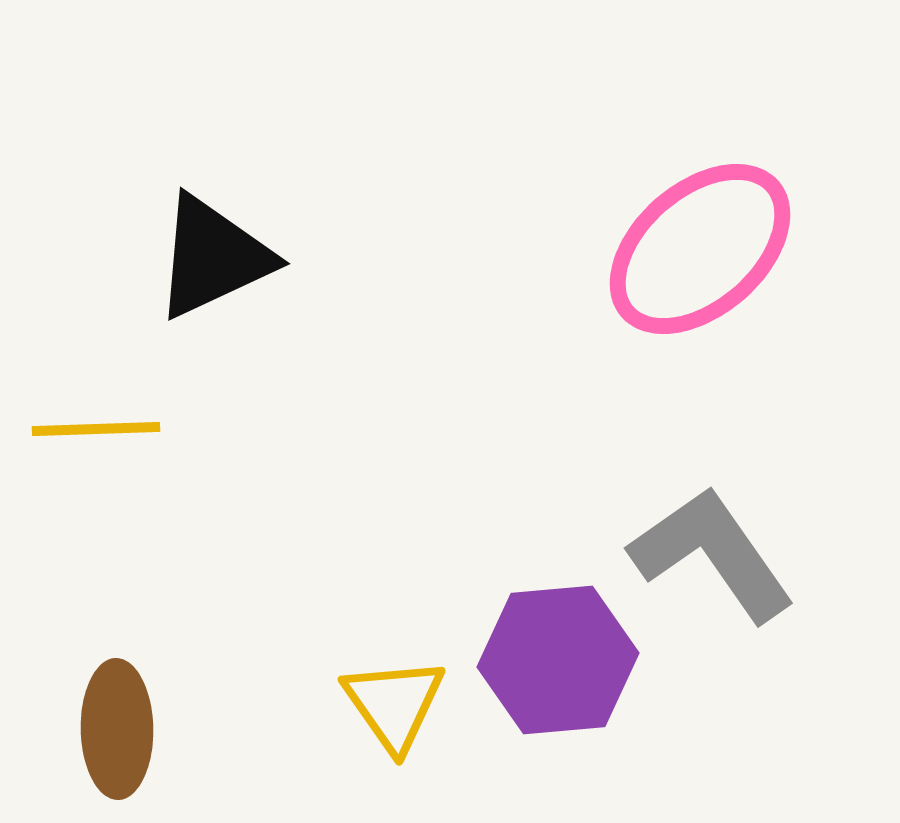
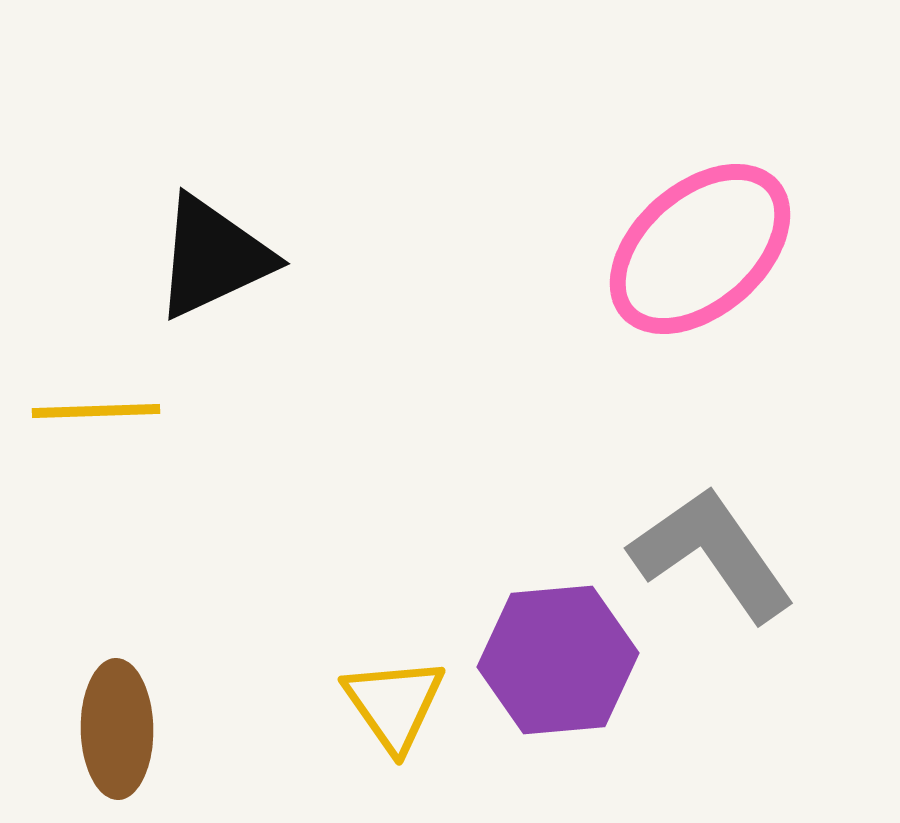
yellow line: moved 18 px up
